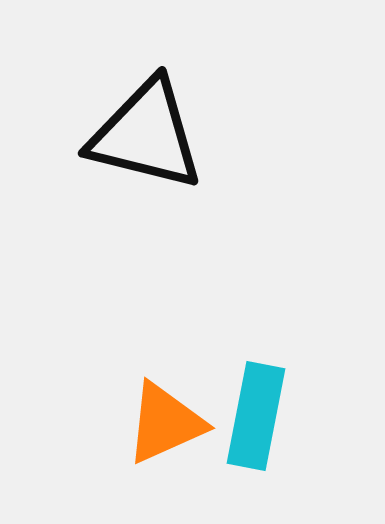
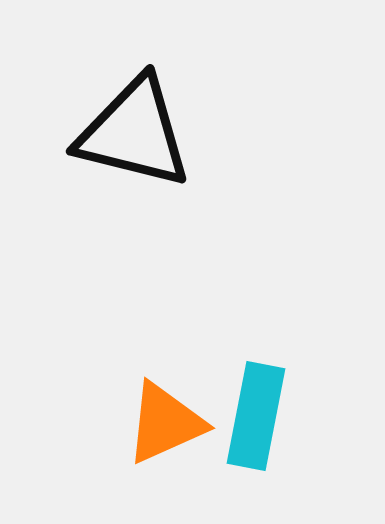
black triangle: moved 12 px left, 2 px up
